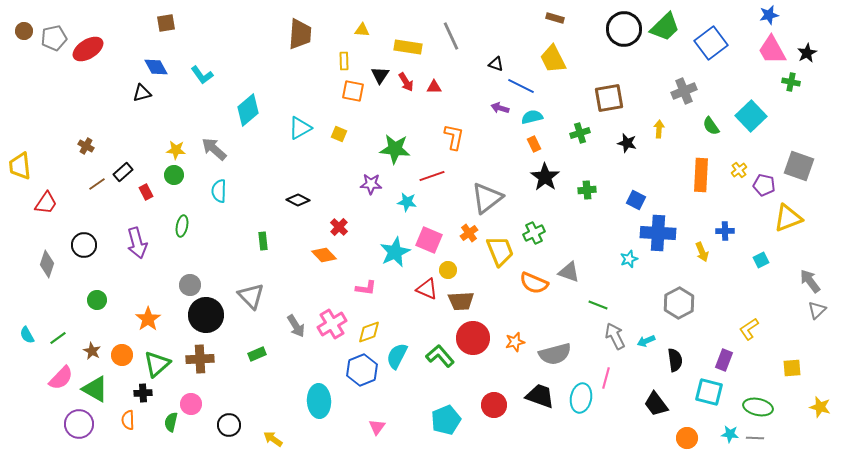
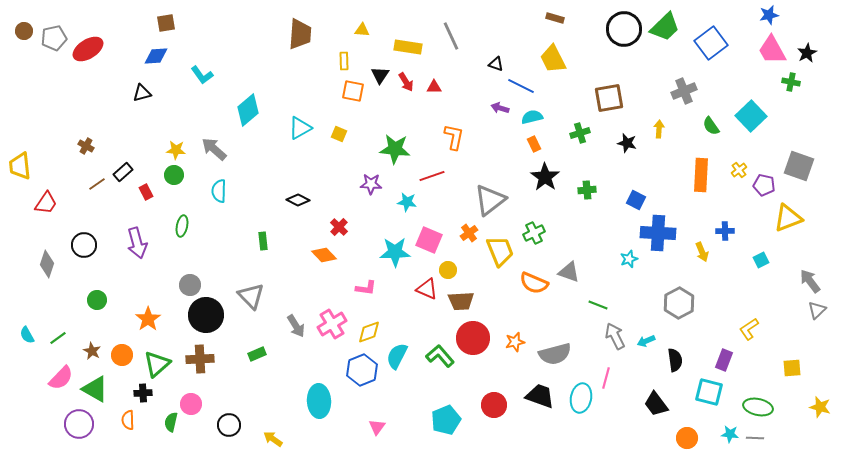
blue diamond at (156, 67): moved 11 px up; rotated 65 degrees counterclockwise
gray triangle at (487, 198): moved 3 px right, 2 px down
cyan star at (395, 252): rotated 24 degrees clockwise
